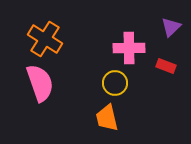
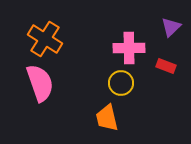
yellow circle: moved 6 px right
